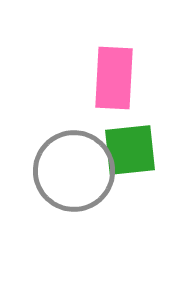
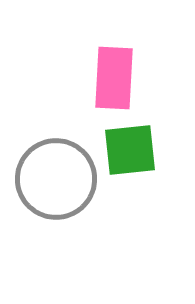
gray circle: moved 18 px left, 8 px down
